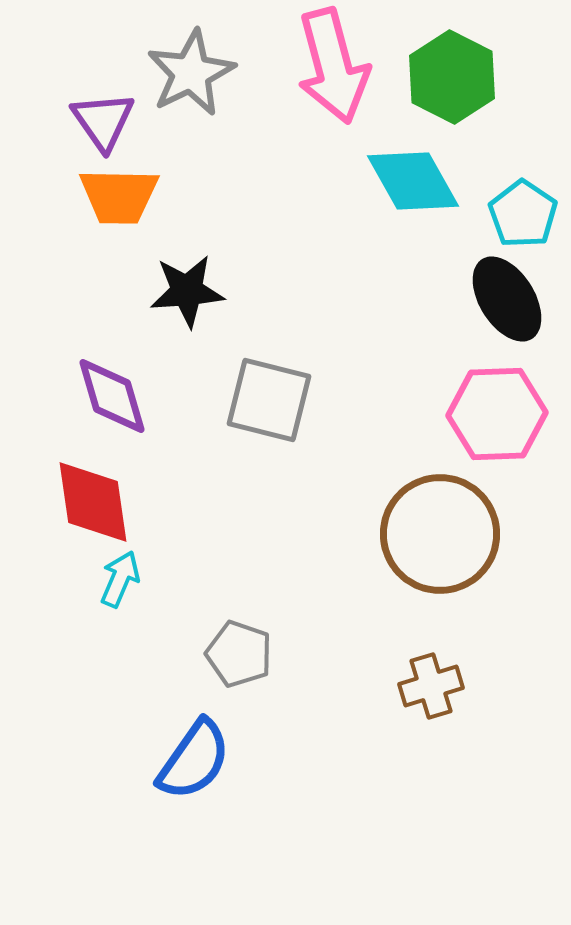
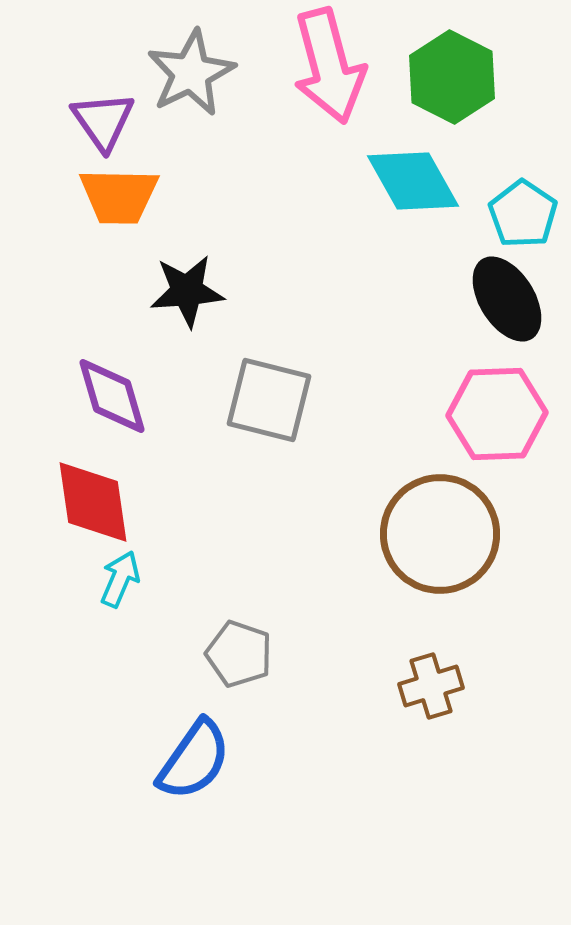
pink arrow: moved 4 px left
